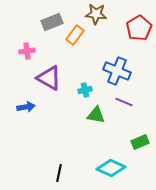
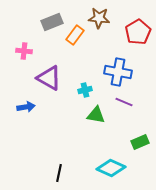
brown star: moved 3 px right, 4 px down
red pentagon: moved 1 px left, 4 px down
pink cross: moved 3 px left; rotated 14 degrees clockwise
blue cross: moved 1 px right, 1 px down; rotated 12 degrees counterclockwise
